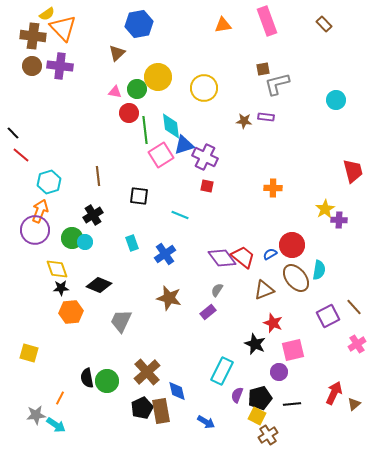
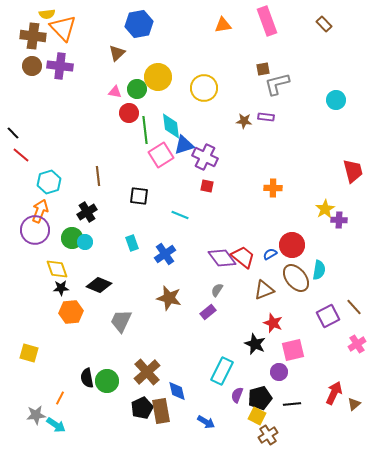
yellow semicircle at (47, 14): rotated 28 degrees clockwise
black cross at (93, 215): moved 6 px left, 3 px up
